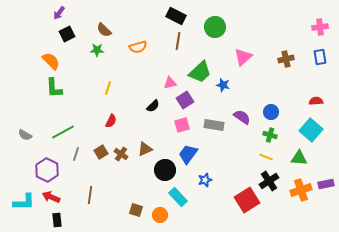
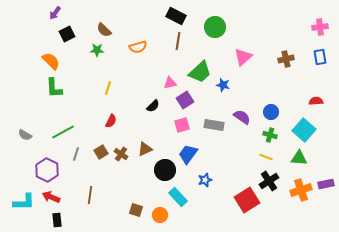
purple arrow at (59, 13): moved 4 px left
cyan square at (311, 130): moved 7 px left
